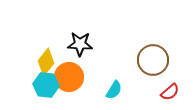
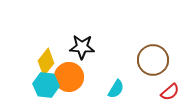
black star: moved 2 px right, 3 px down
cyan semicircle: moved 2 px right, 1 px up
